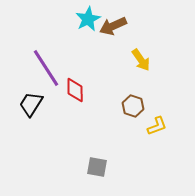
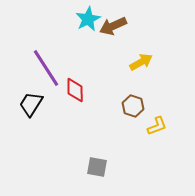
yellow arrow: moved 2 px down; rotated 85 degrees counterclockwise
